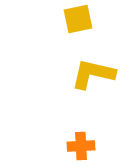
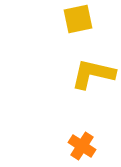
orange cross: moved 1 px right; rotated 36 degrees clockwise
